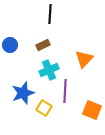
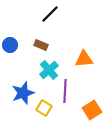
black line: rotated 42 degrees clockwise
brown rectangle: moved 2 px left; rotated 48 degrees clockwise
orange triangle: rotated 42 degrees clockwise
cyan cross: rotated 18 degrees counterclockwise
orange square: rotated 36 degrees clockwise
